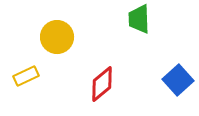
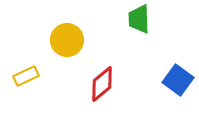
yellow circle: moved 10 px right, 3 px down
blue square: rotated 12 degrees counterclockwise
